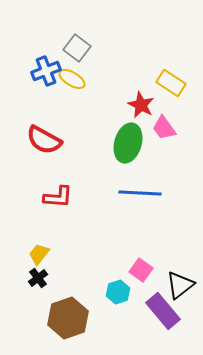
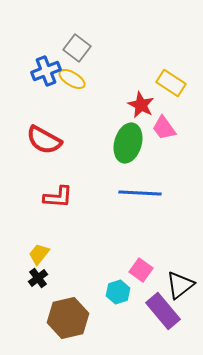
brown hexagon: rotated 6 degrees clockwise
